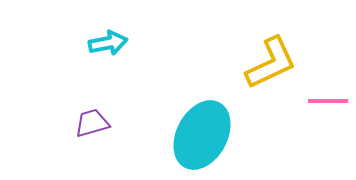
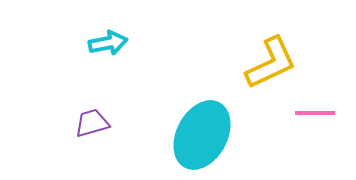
pink line: moved 13 px left, 12 px down
